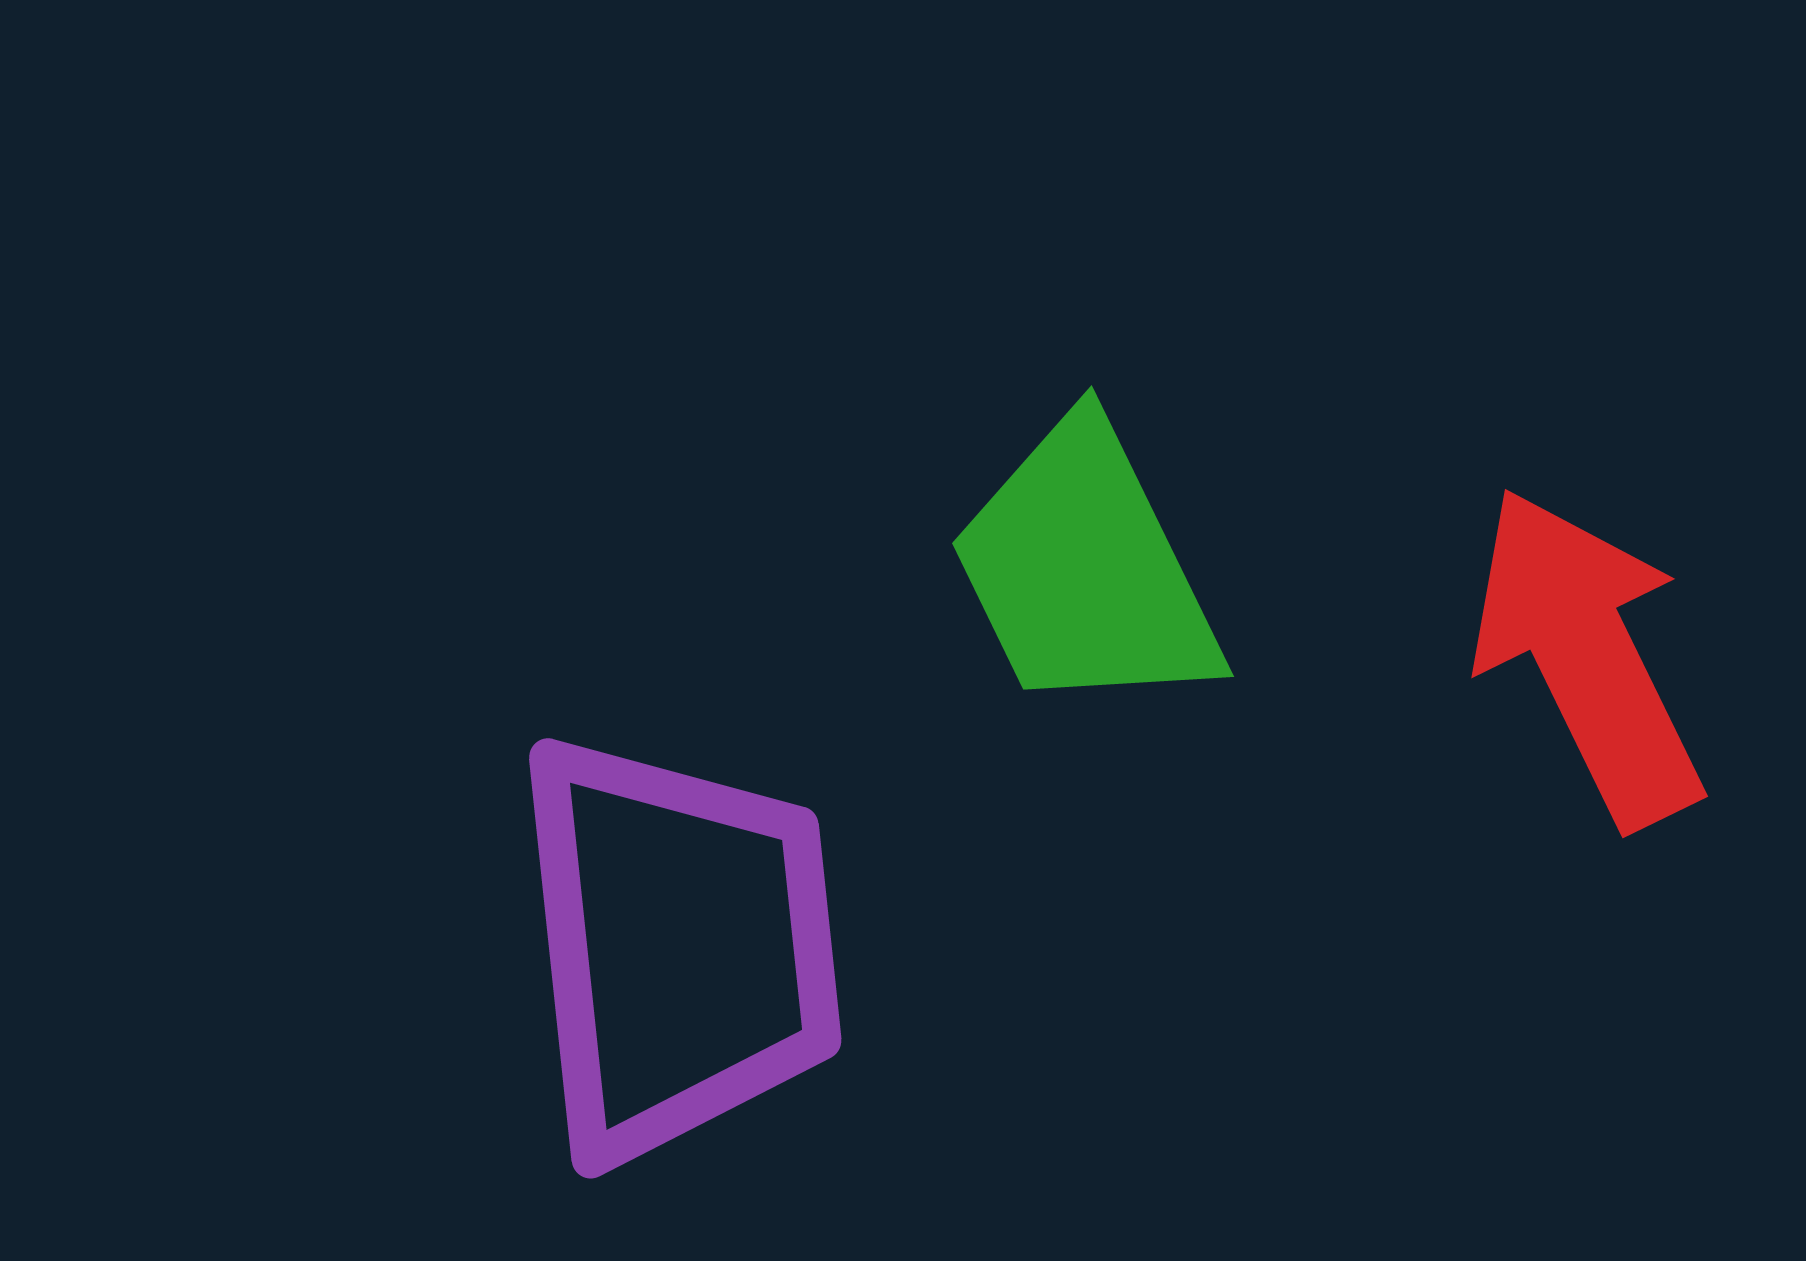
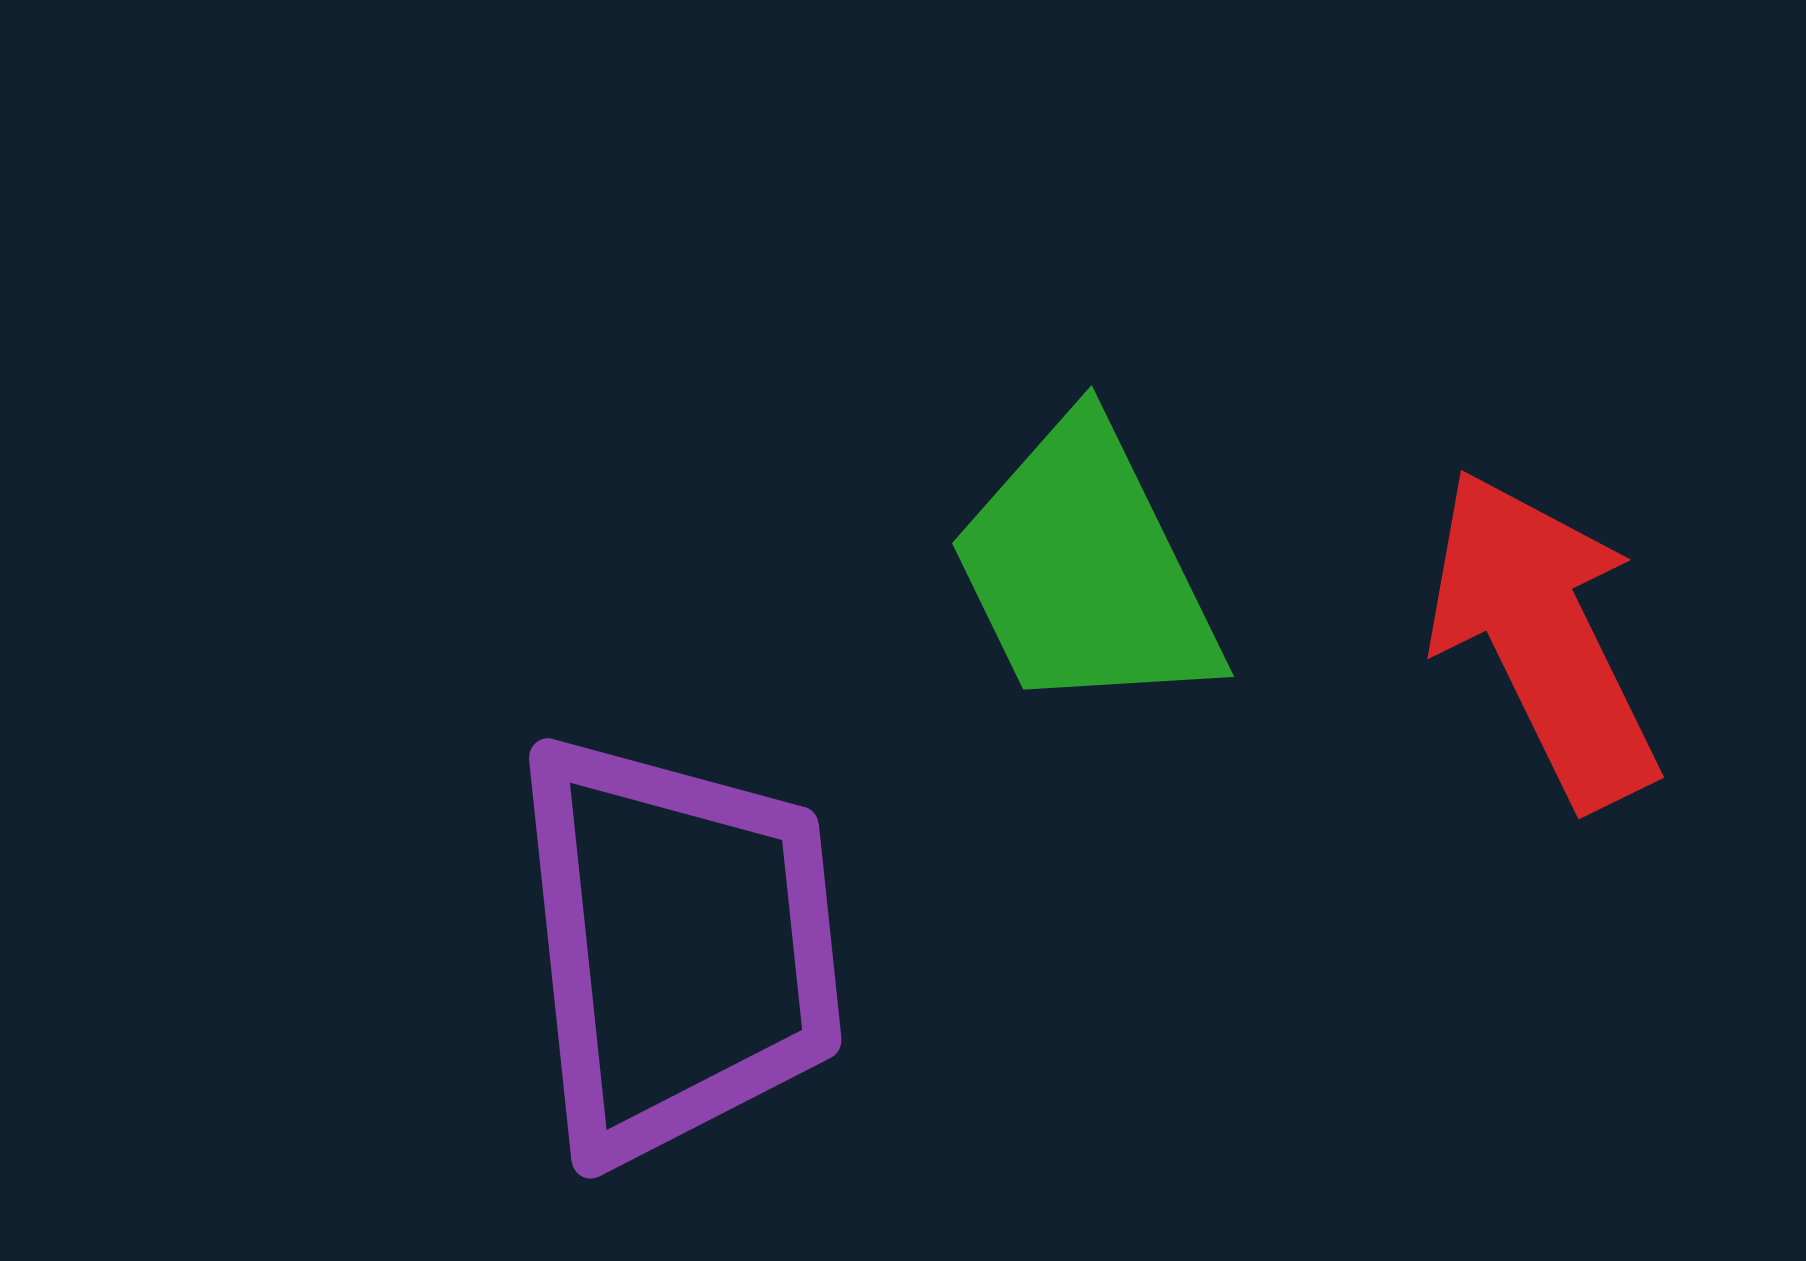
red arrow: moved 44 px left, 19 px up
